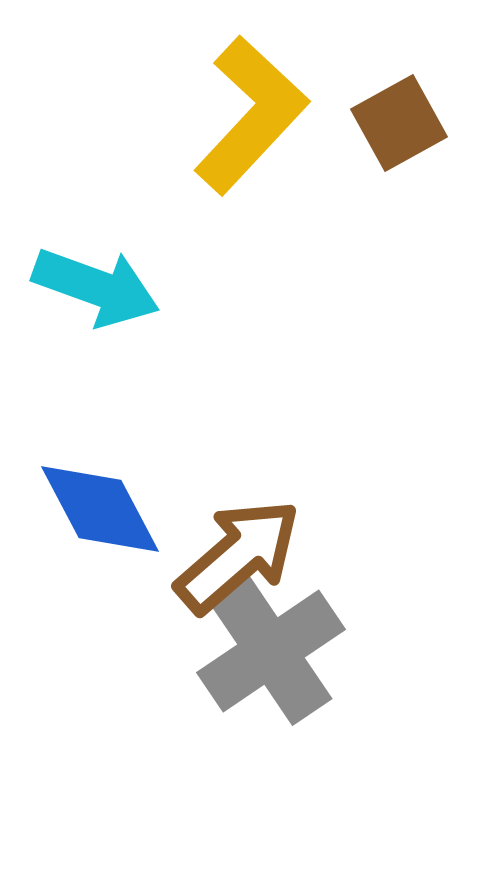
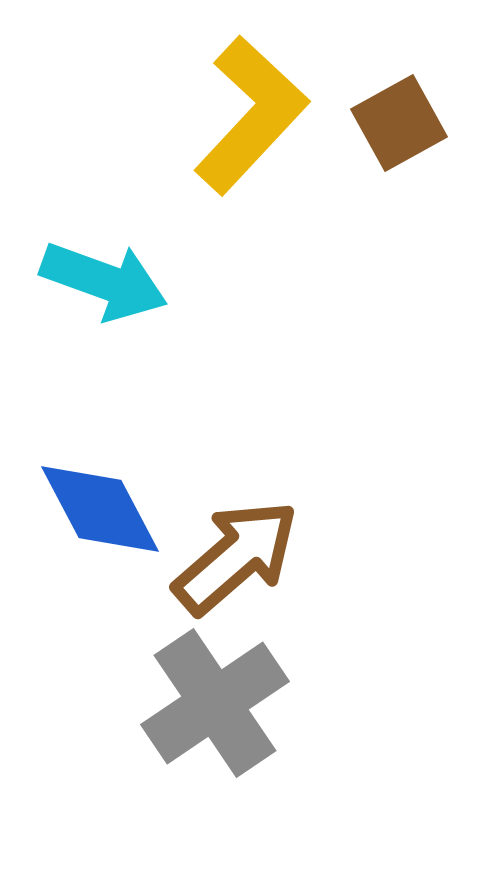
cyan arrow: moved 8 px right, 6 px up
brown arrow: moved 2 px left, 1 px down
gray cross: moved 56 px left, 52 px down
